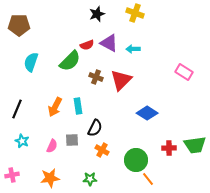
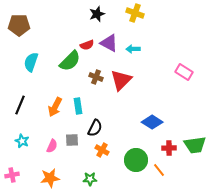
black line: moved 3 px right, 4 px up
blue diamond: moved 5 px right, 9 px down
orange line: moved 11 px right, 9 px up
